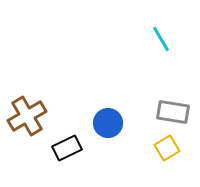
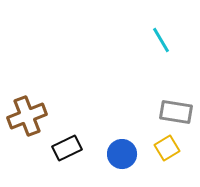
cyan line: moved 1 px down
gray rectangle: moved 3 px right
brown cross: rotated 9 degrees clockwise
blue circle: moved 14 px right, 31 px down
